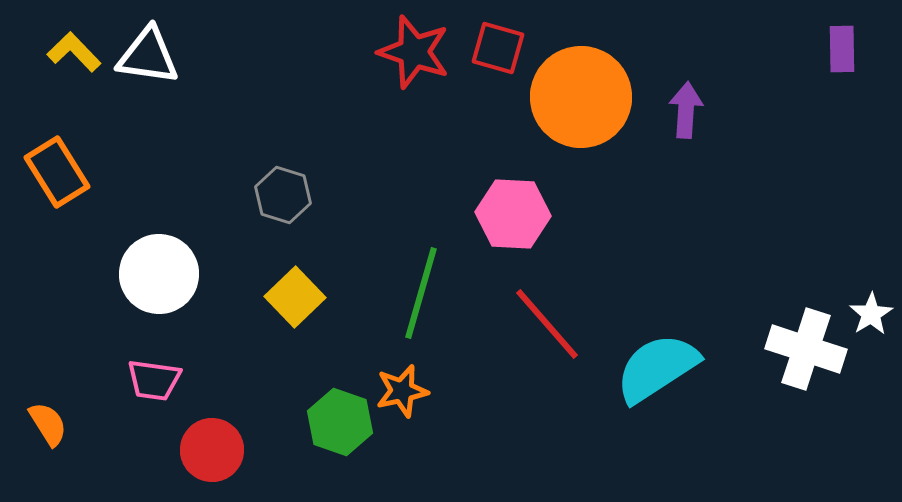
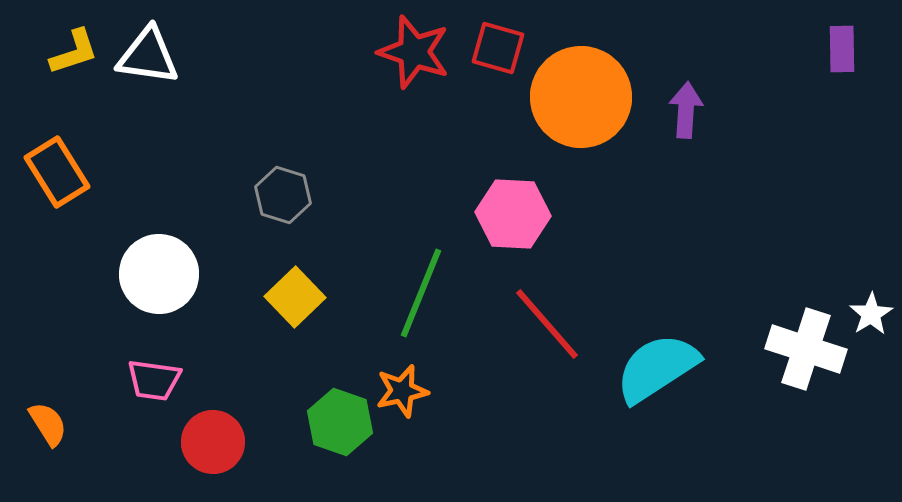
yellow L-shape: rotated 116 degrees clockwise
green line: rotated 6 degrees clockwise
red circle: moved 1 px right, 8 px up
